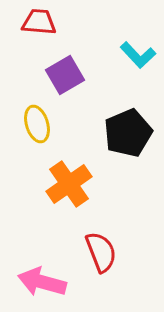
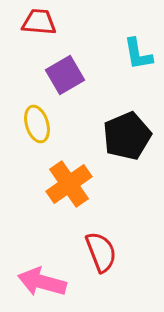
cyan L-shape: moved 1 px up; rotated 33 degrees clockwise
black pentagon: moved 1 px left, 3 px down
